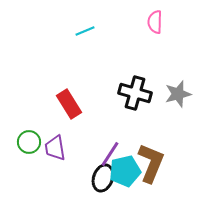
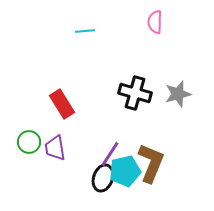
cyan line: rotated 18 degrees clockwise
red rectangle: moved 7 px left
